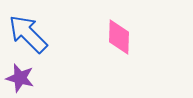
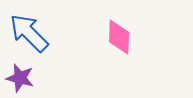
blue arrow: moved 1 px right, 1 px up
